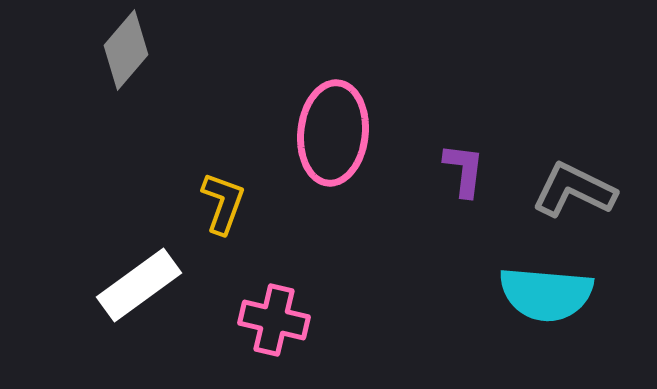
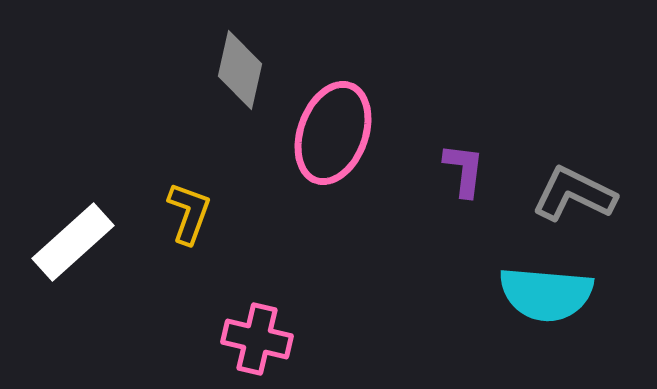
gray diamond: moved 114 px right, 20 px down; rotated 28 degrees counterclockwise
pink ellipse: rotated 14 degrees clockwise
gray L-shape: moved 4 px down
yellow L-shape: moved 34 px left, 10 px down
white rectangle: moved 66 px left, 43 px up; rotated 6 degrees counterclockwise
pink cross: moved 17 px left, 19 px down
